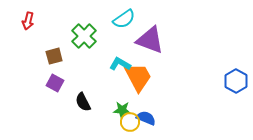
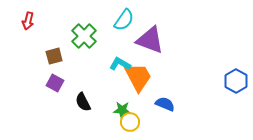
cyan semicircle: moved 1 px down; rotated 20 degrees counterclockwise
blue semicircle: moved 19 px right, 14 px up
